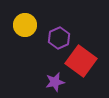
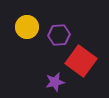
yellow circle: moved 2 px right, 2 px down
purple hexagon: moved 3 px up; rotated 20 degrees clockwise
